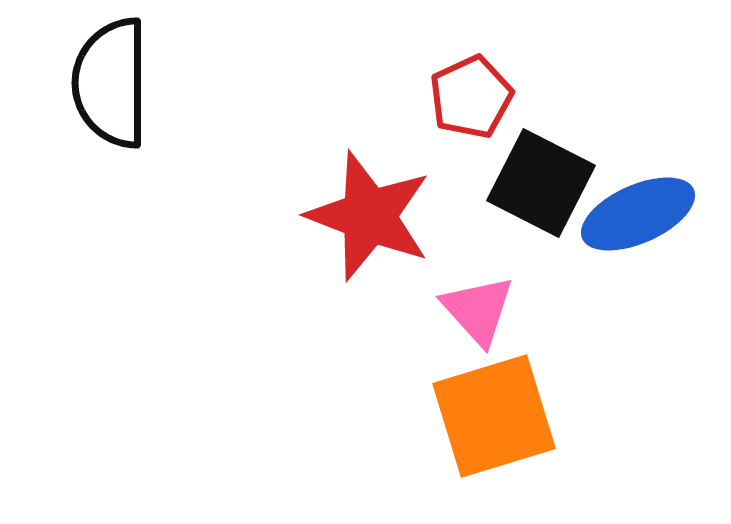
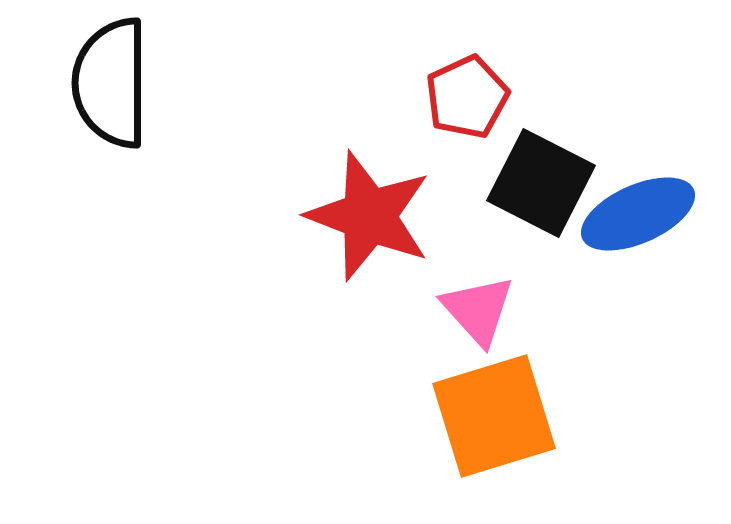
red pentagon: moved 4 px left
